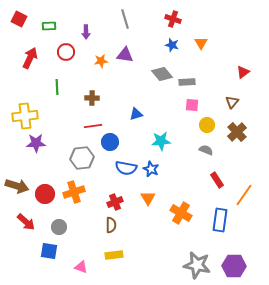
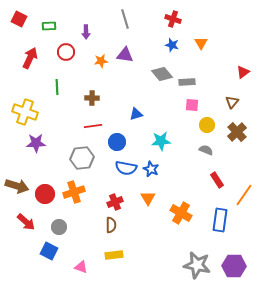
yellow cross at (25, 116): moved 4 px up; rotated 25 degrees clockwise
blue circle at (110, 142): moved 7 px right
blue square at (49, 251): rotated 18 degrees clockwise
